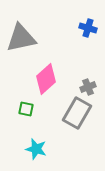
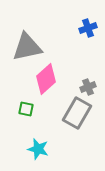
blue cross: rotated 36 degrees counterclockwise
gray triangle: moved 6 px right, 9 px down
cyan star: moved 2 px right
